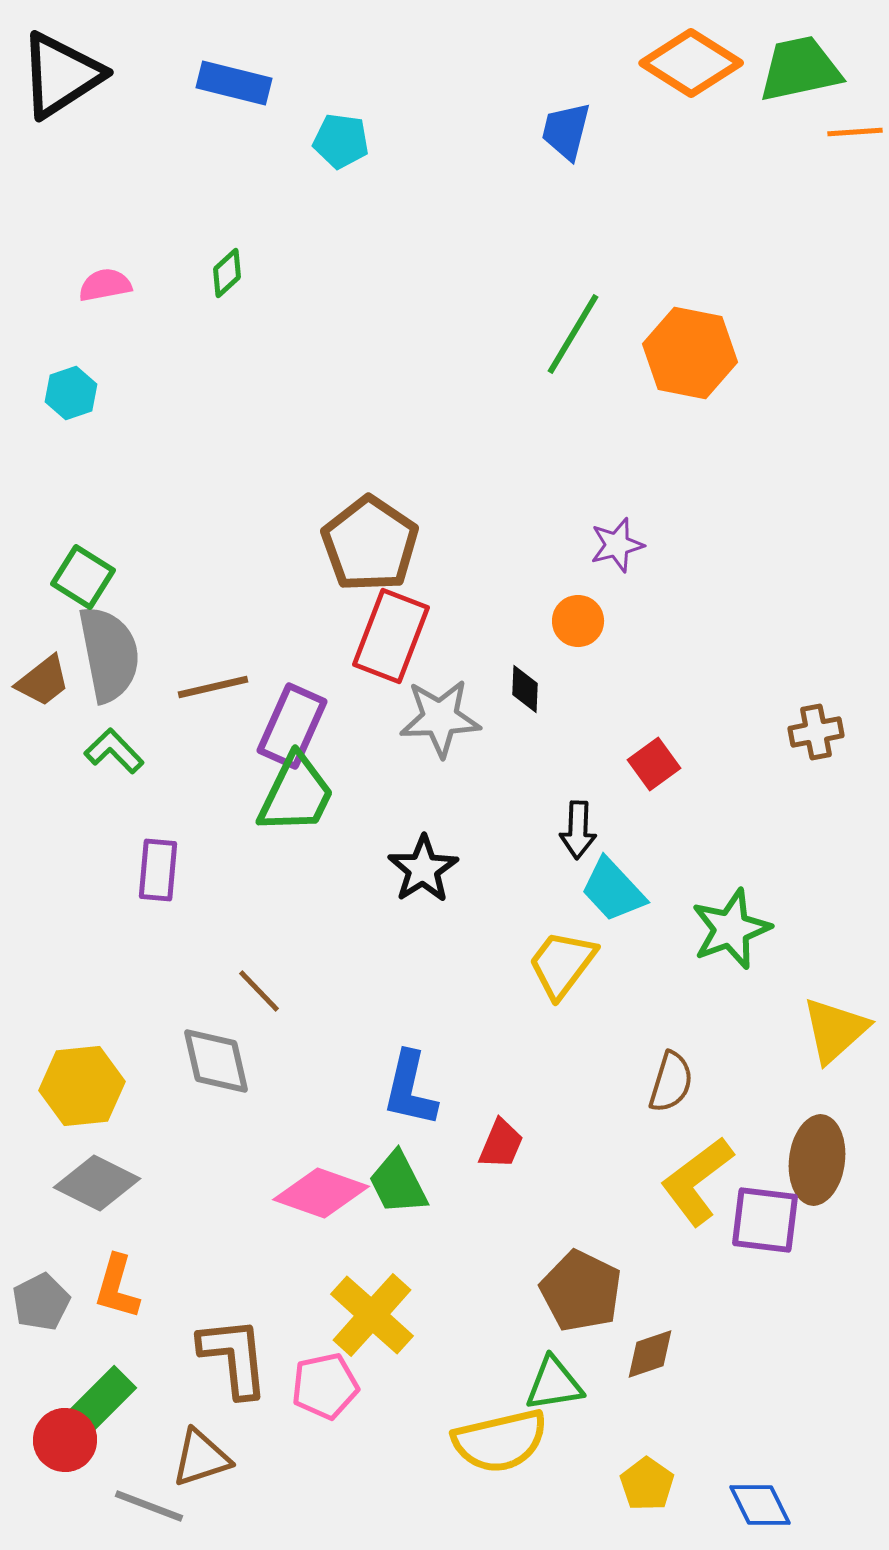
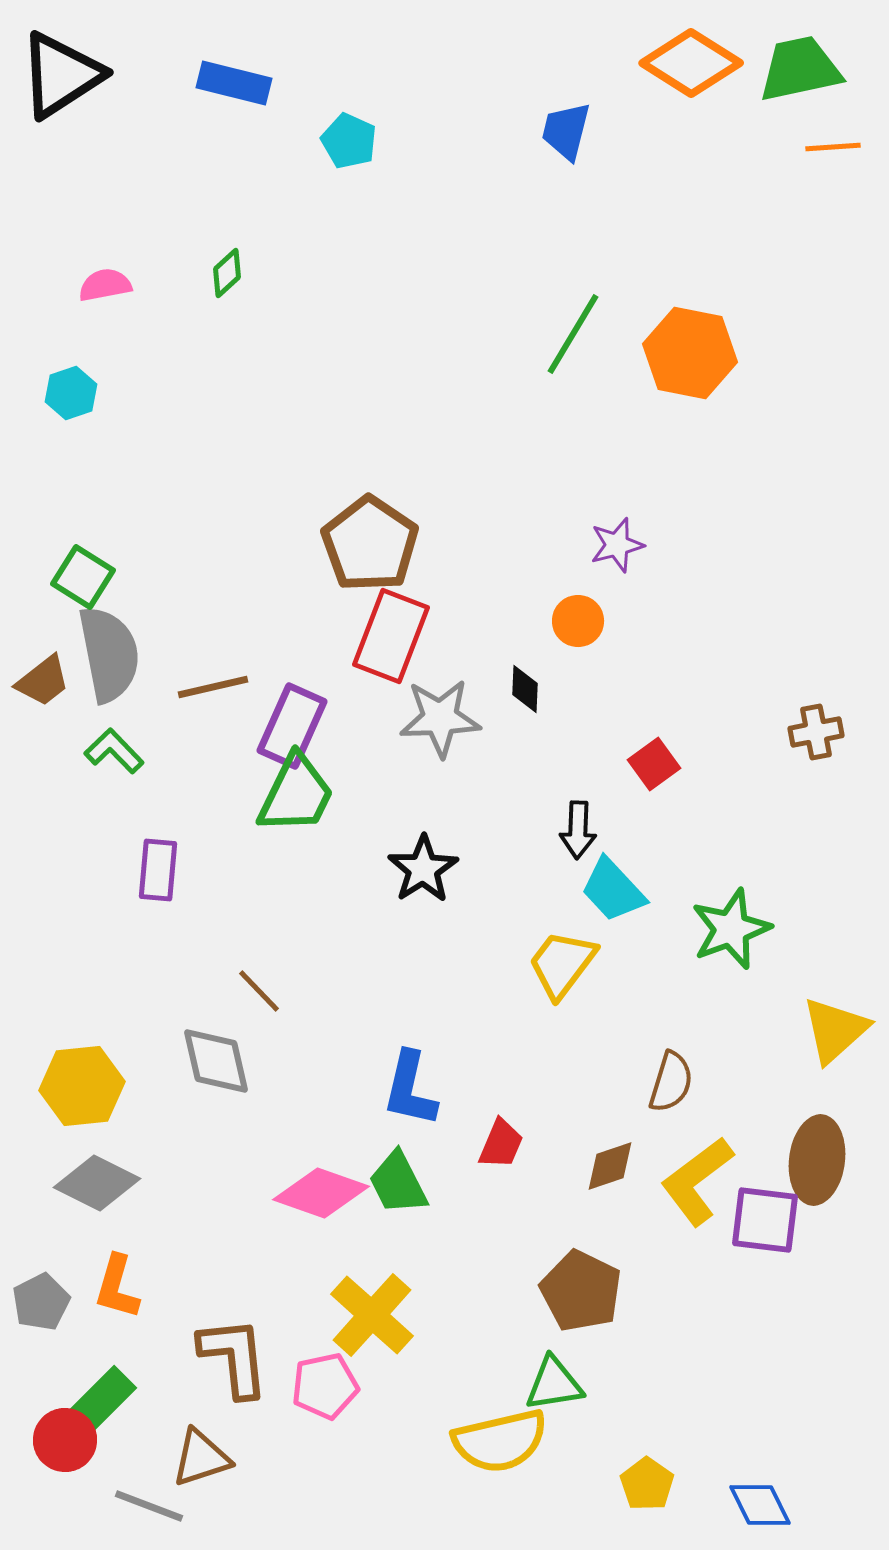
orange line at (855, 132): moved 22 px left, 15 px down
cyan pentagon at (341, 141): moved 8 px right; rotated 16 degrees clockwise
brown diamond at (650, 1354): moved 40 px left, 188 px up
